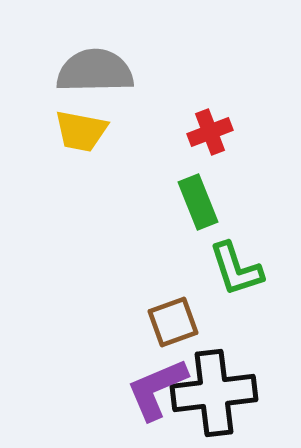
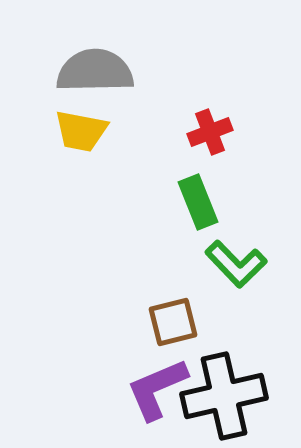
green L-shape: moved 5 px up; rotated 26 degrees counterclockwise
brown square: rotated 6 degrees clockwise
black cross: moved 10 px right, 3 px down; rotated 6 degrees counterclockwise
